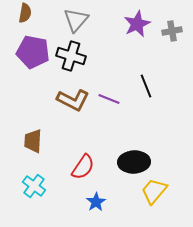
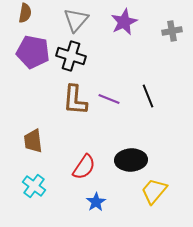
purple star: moved 13 px left, 2 px up
black line: moved 2 px right, 10 px down
brown L-shape: moved 2 px right; rotated 68 degrees clockwise
brown trapezoid: rotated 10 degrees counterclockwise
black ellipse: moved 3 px left, 2 px up
red semicircle: moved 1 px right
